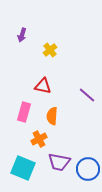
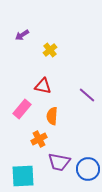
purple arrow: rotated 40 degrees clockwise
pink rectangle: moved 2 px left, 3 px up; rotated 24 degrees clockwise
cyan square: moved 8 px down; rotated 25 degrees counterclockwise
